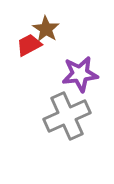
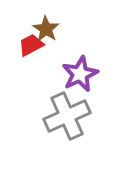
red trapezoid: moved 2 px right
purple star: rotated 18 degrees counterclockwise
